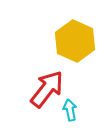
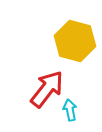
yellow hexagon: rotated 9 degrees counterclockwise
